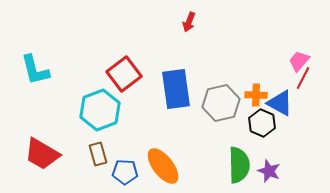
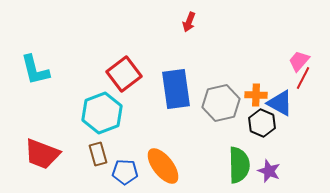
cyan hexagon: moved 2 px right, 3 px down
red trapezoid: rotated 9 degrees counterclockwise
